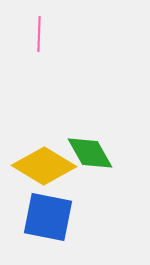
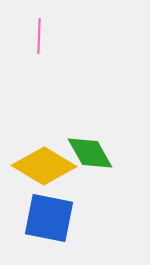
pink line: moved 2 px down
blue square: moved 1 px right, 1 px down
